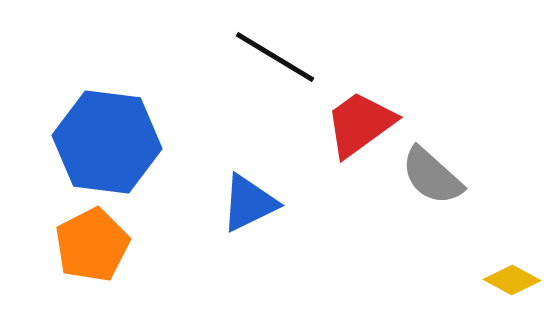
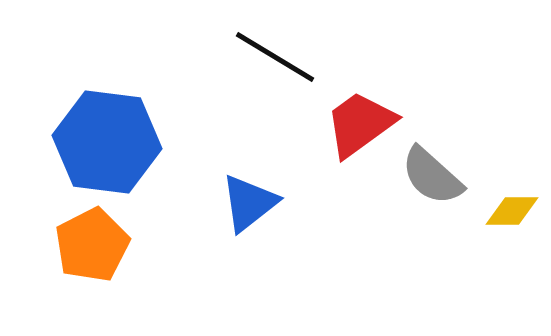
blue triangle: rotated 12 degrees counterclockwise
yellow diamond: moved 69 px up; rotated 28 degrees counterclockwise
